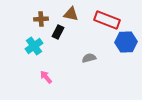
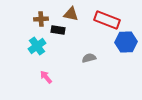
black rectangle: moved 2 px up; rotated 72 degrees clockwise
cyan cross: moved 3 px right
